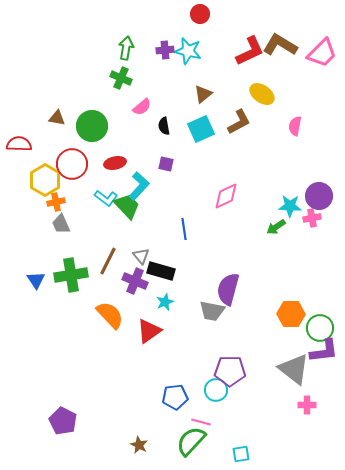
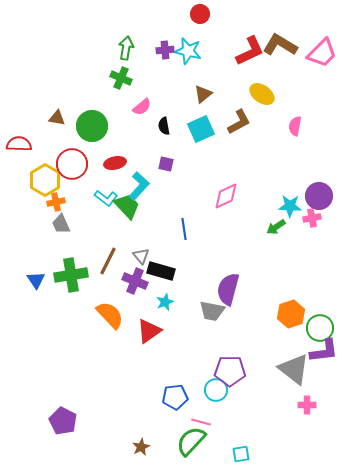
orange hexagon at (291, 314): rotated 20 degrees counterclockwise
brown star at (139, 445): moved 2 px right, 2 px down; rotated 18 degrees clockwise
